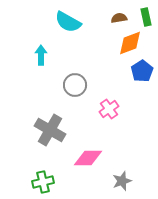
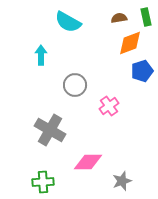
blue pentagon: rotated 15 degrees clockwise
pink cross: moved 3 px up
pink diamond: moved 4 px down
green cross: rotated 10 degrees clockwise
